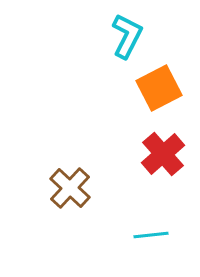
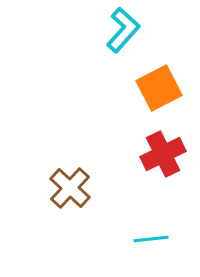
cyan L-shape: moved 4 px left, 6 px up; rotated 15 degrees clockwise
red cross: rotated 15 degrees clockwise
cyan line: moved 4 px down
